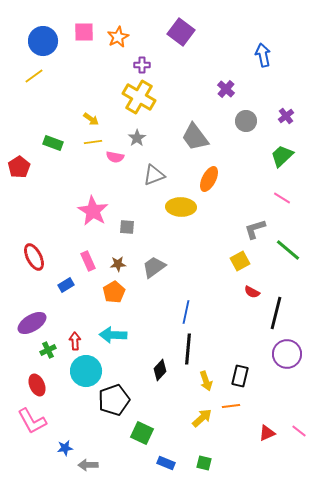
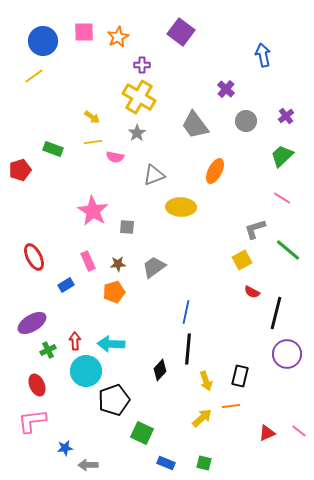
yellow arrow at (91, 119): moved 1 px right, 2 px up
gray trapezoid at (195, 137): moved 12 px up
gray star at (137, 138): moved 5 px up
green rectangle at (53, 143): moved 6 px down
red pentagon at (19, 167): moved 1 px right, 3 px down; rotated 15 degrees clockwise
orange ellipse at (209, 179): moved 6 px right, 8 px up
yellow square at (240, 261): moved 2 px right, 1 px up
orange pentagon at (114, 292): rotated 15 degrees clockwise
cyan arrow at (113, 335): moved 2 px left, 9 px down
pink L-shape at (32, 421): rotated 112 degrees clockwise
